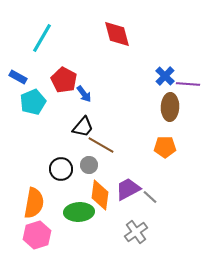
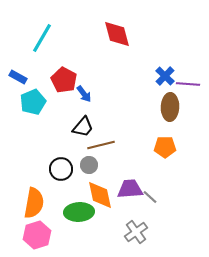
brown line: rotated 44 degrees counterclockwise
purple trapezoid: moved 2 px right; rotated 24 degrees clockwise
orange diamond: rotated 20 degrees counterclockwise
